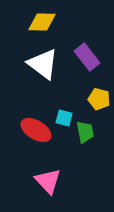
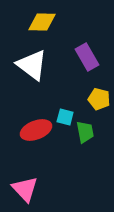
purple rectangle: rotated 8 degrees clockwise
white triangle: moved 11 px left, 1 px down
cyan square: moved 1 px right, 1 px up
red ellipse: rotated 52 degrees counterclockwise
pink triangle: moved 23 px left, 8 px down
